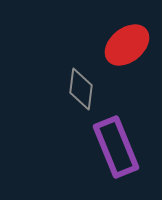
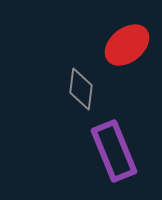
purple rectangle: moved 2 px left, 4 px down
